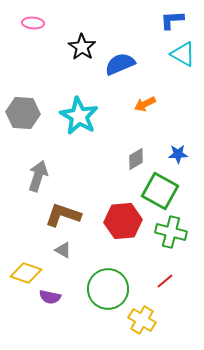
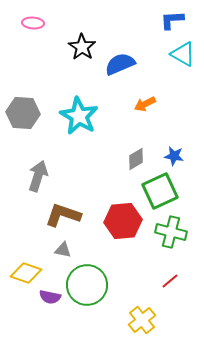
blue star: moved 4 px left, 2 px down; rotated 12 degrees clockwise
green square: rotated 36 degrees clockwise
gray triangle: rotated 18 degrees counterclockwise
red line: moved 5 px right
green circle: moved 21 px left, 4 px up
yellow cross: rotated 20 degrees clockwise
